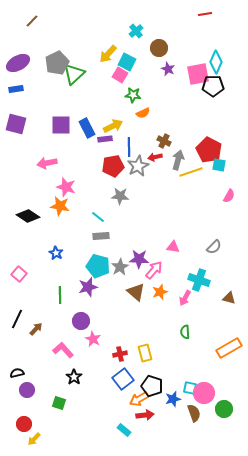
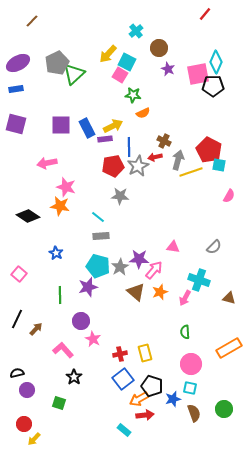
red line at (205, 14): rotated 40 degrees counterclockwise
pink circle at (204, 393): moved 13 px left, 29 px up
